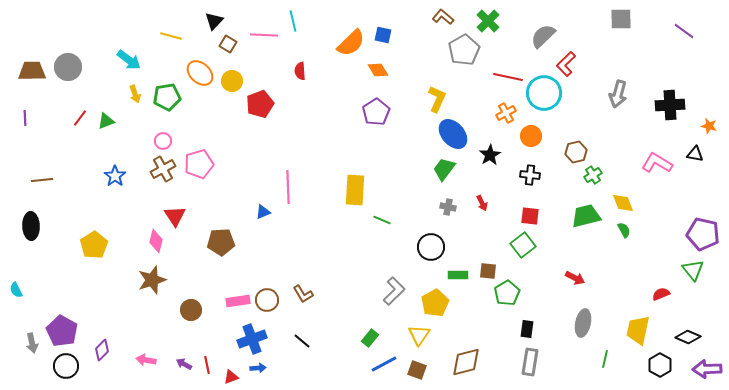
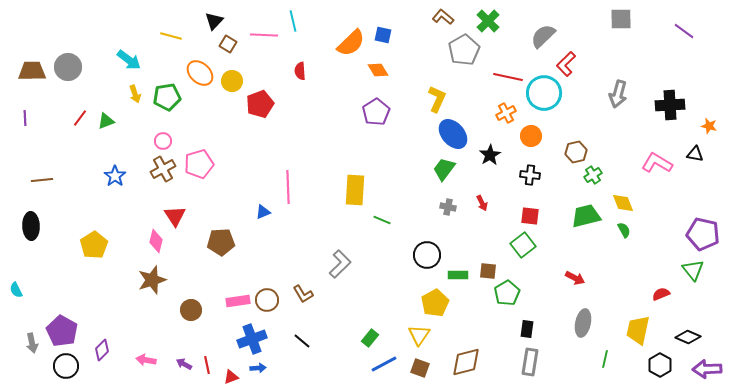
black circle at (431, 247): moved 4 px left, 8 px down
gray L-shape at (394, 291): moved 54 px left, 27 px up
brown square at (417, 370): moved 3 px right, 2 px up
